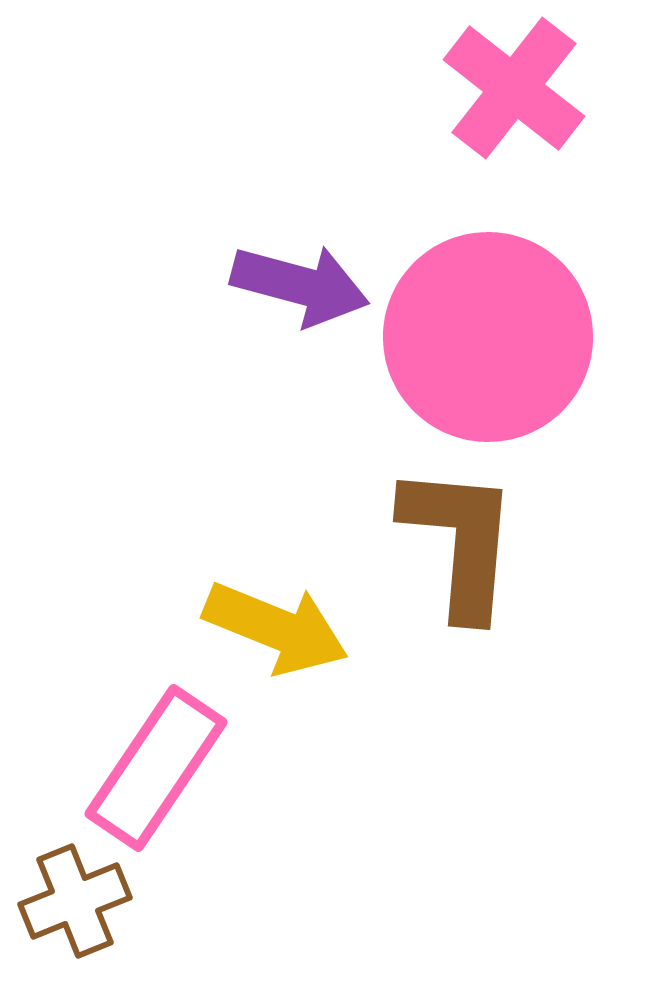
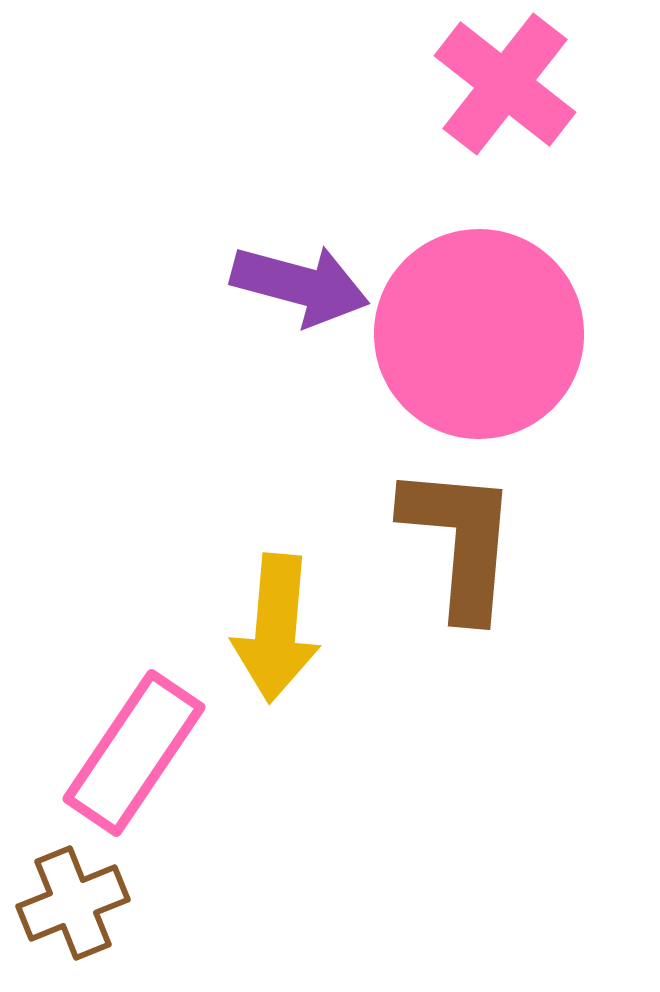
pink cross: moved 9 px left, 4 px up
pink circle: moved 9 px left, 3 px up
yellow arrow: rotated 73 degrees clockwise
pink rectangle: moved 22 px left, 15 px up
brown cross: moved 2 px left, 2 px down
